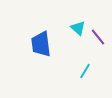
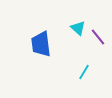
cyan line: moved 1 px left, 1 px down
